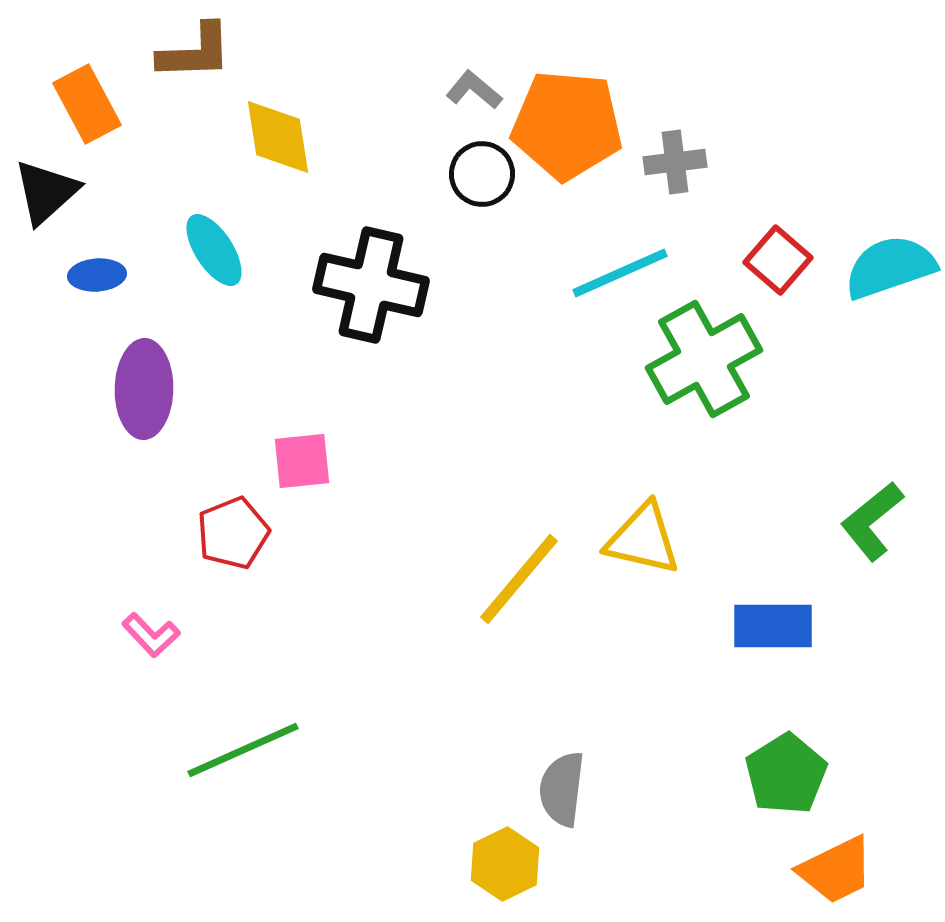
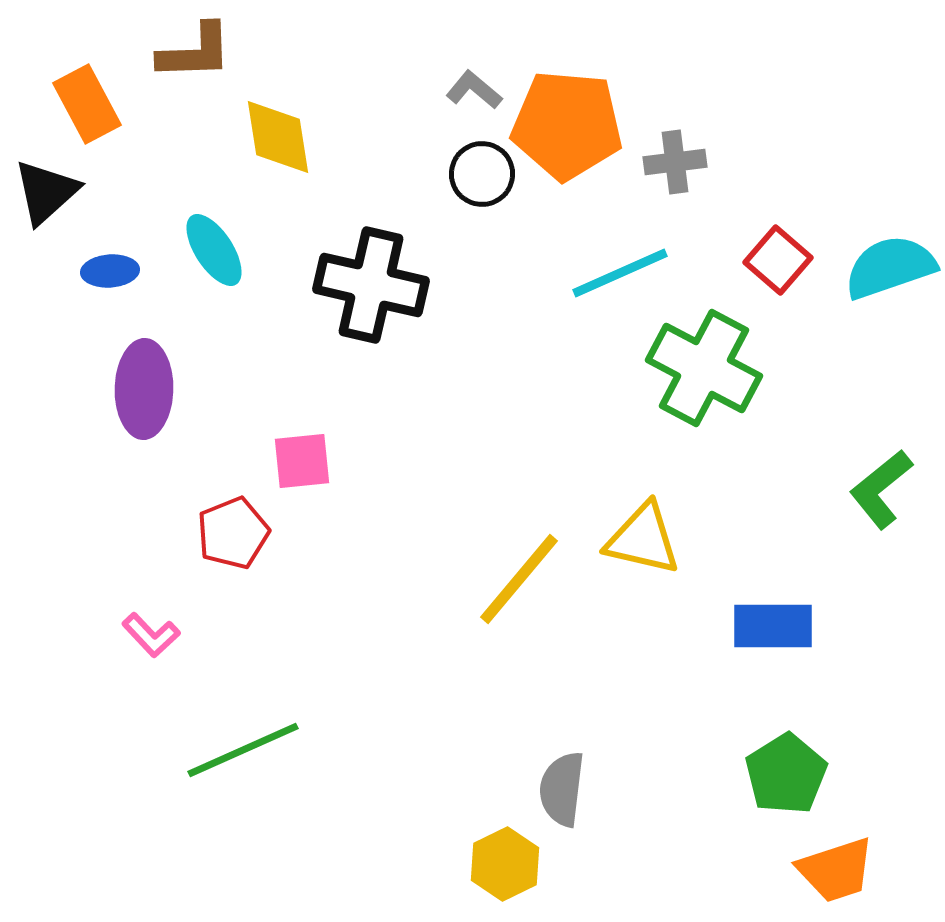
blue ellipse: moved 13 px right, 4 px up
green cross: moved 9 px down; rotated 33 degrees counterclockwise
green L-shape: moved 9 px right, 32 px up
orange trapezoid: rotated 8 degrees clockwise
